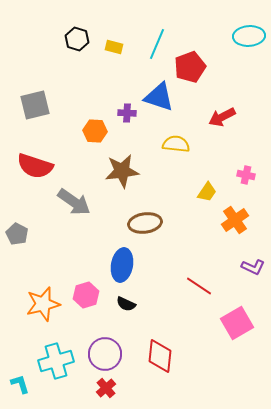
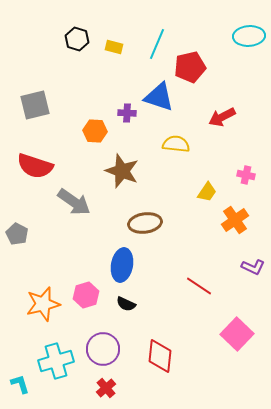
red pentagon: rotated 8 degrees clockwise
brown star: rotated 28 degrees clockwise
pink square: moved 11 px down; rotated 16 degrees counterclockwise
purple circle: moved 2 px left, 5 px up
